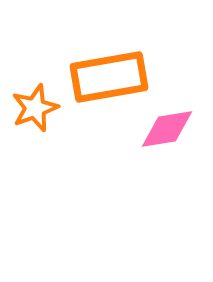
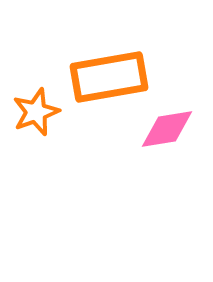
orange star: moved 1 px right, 4 px down
